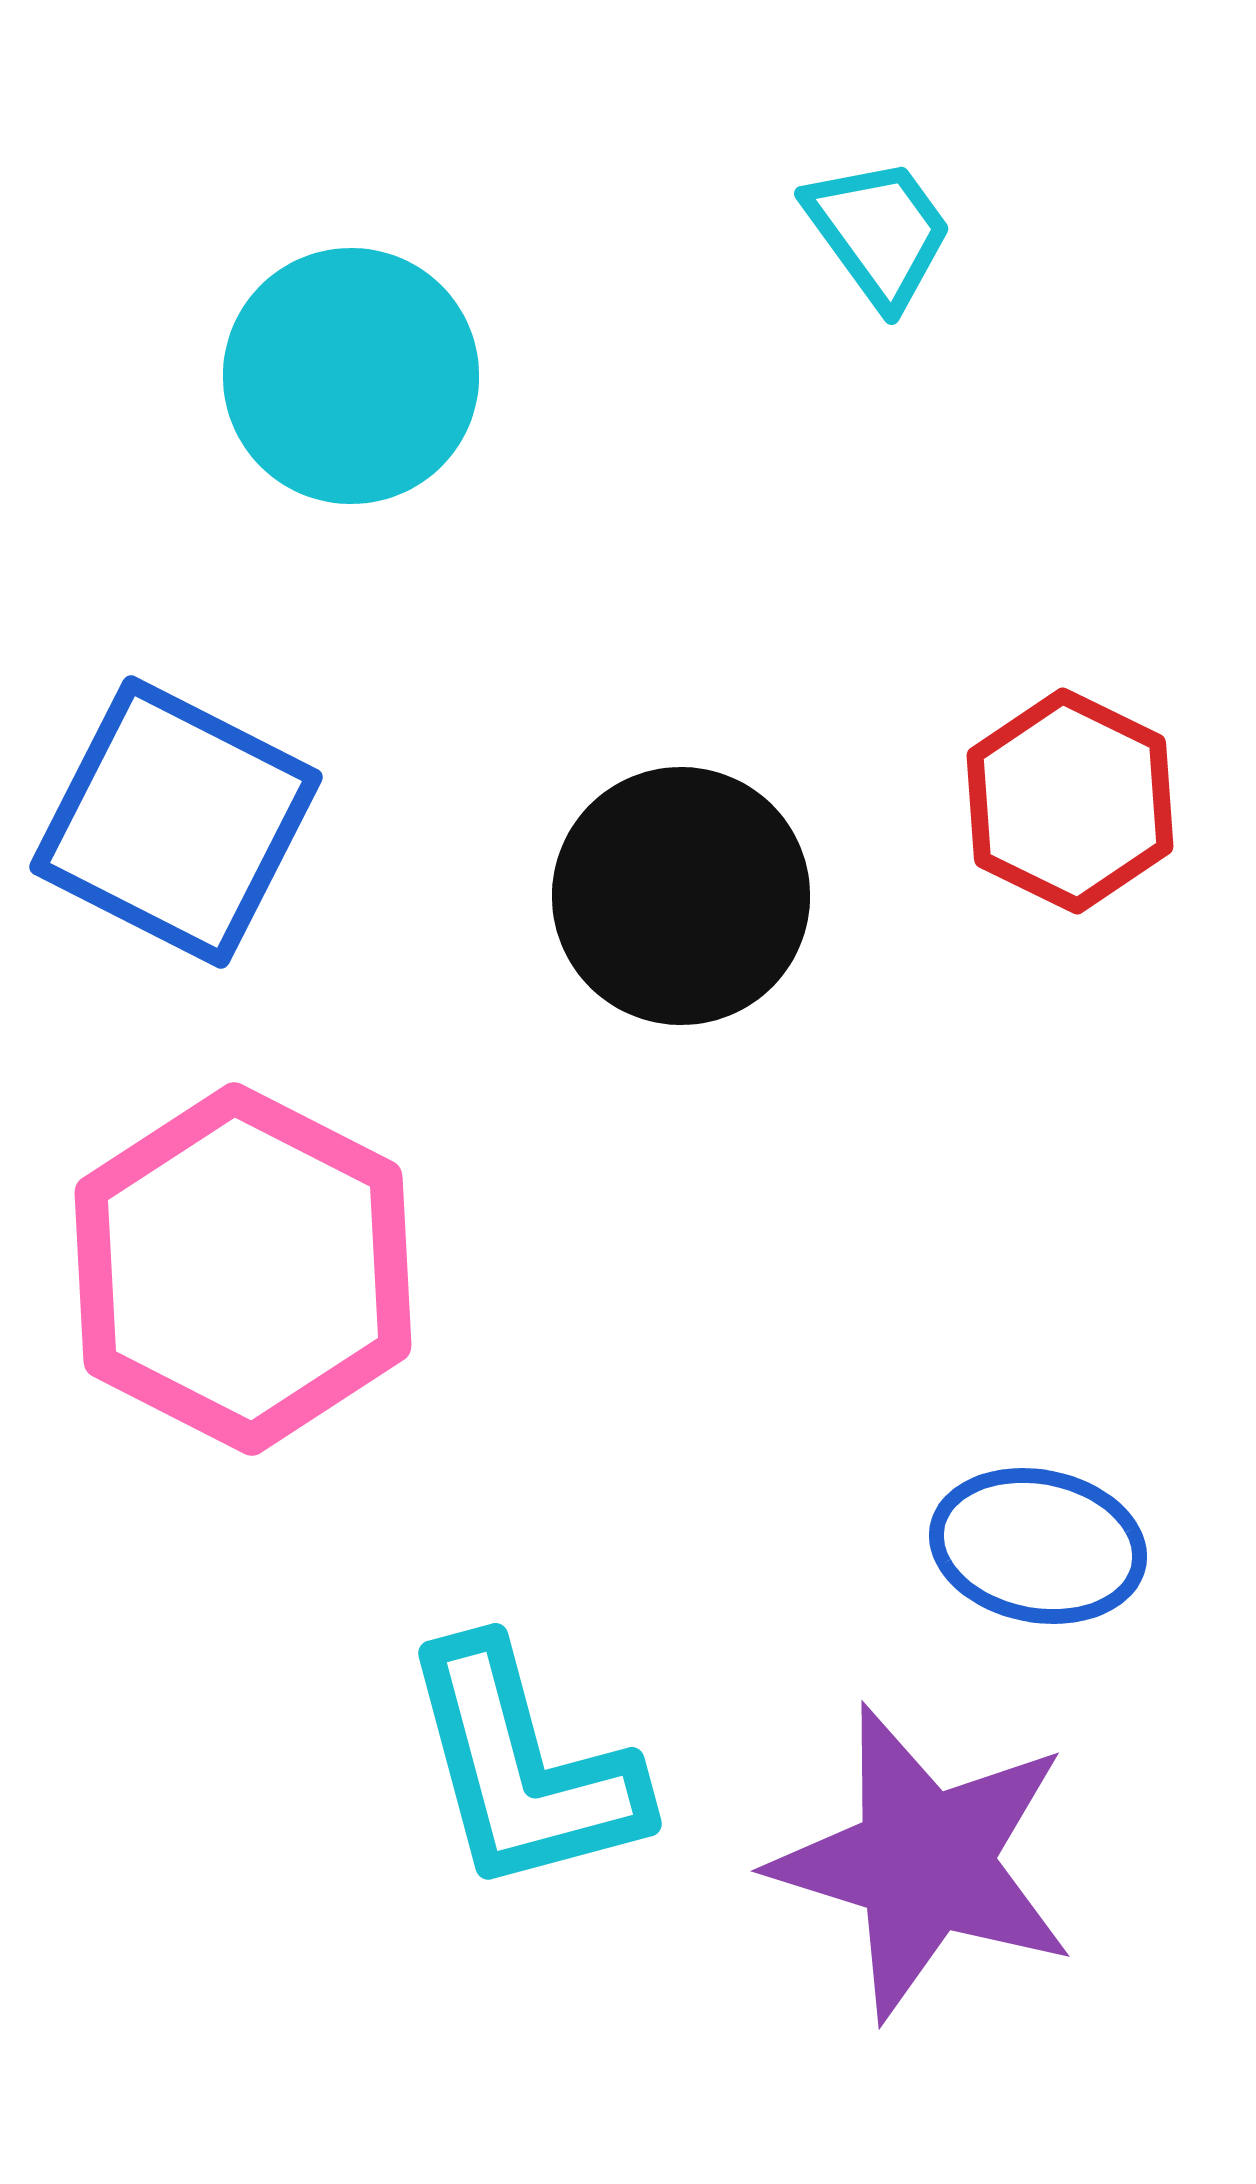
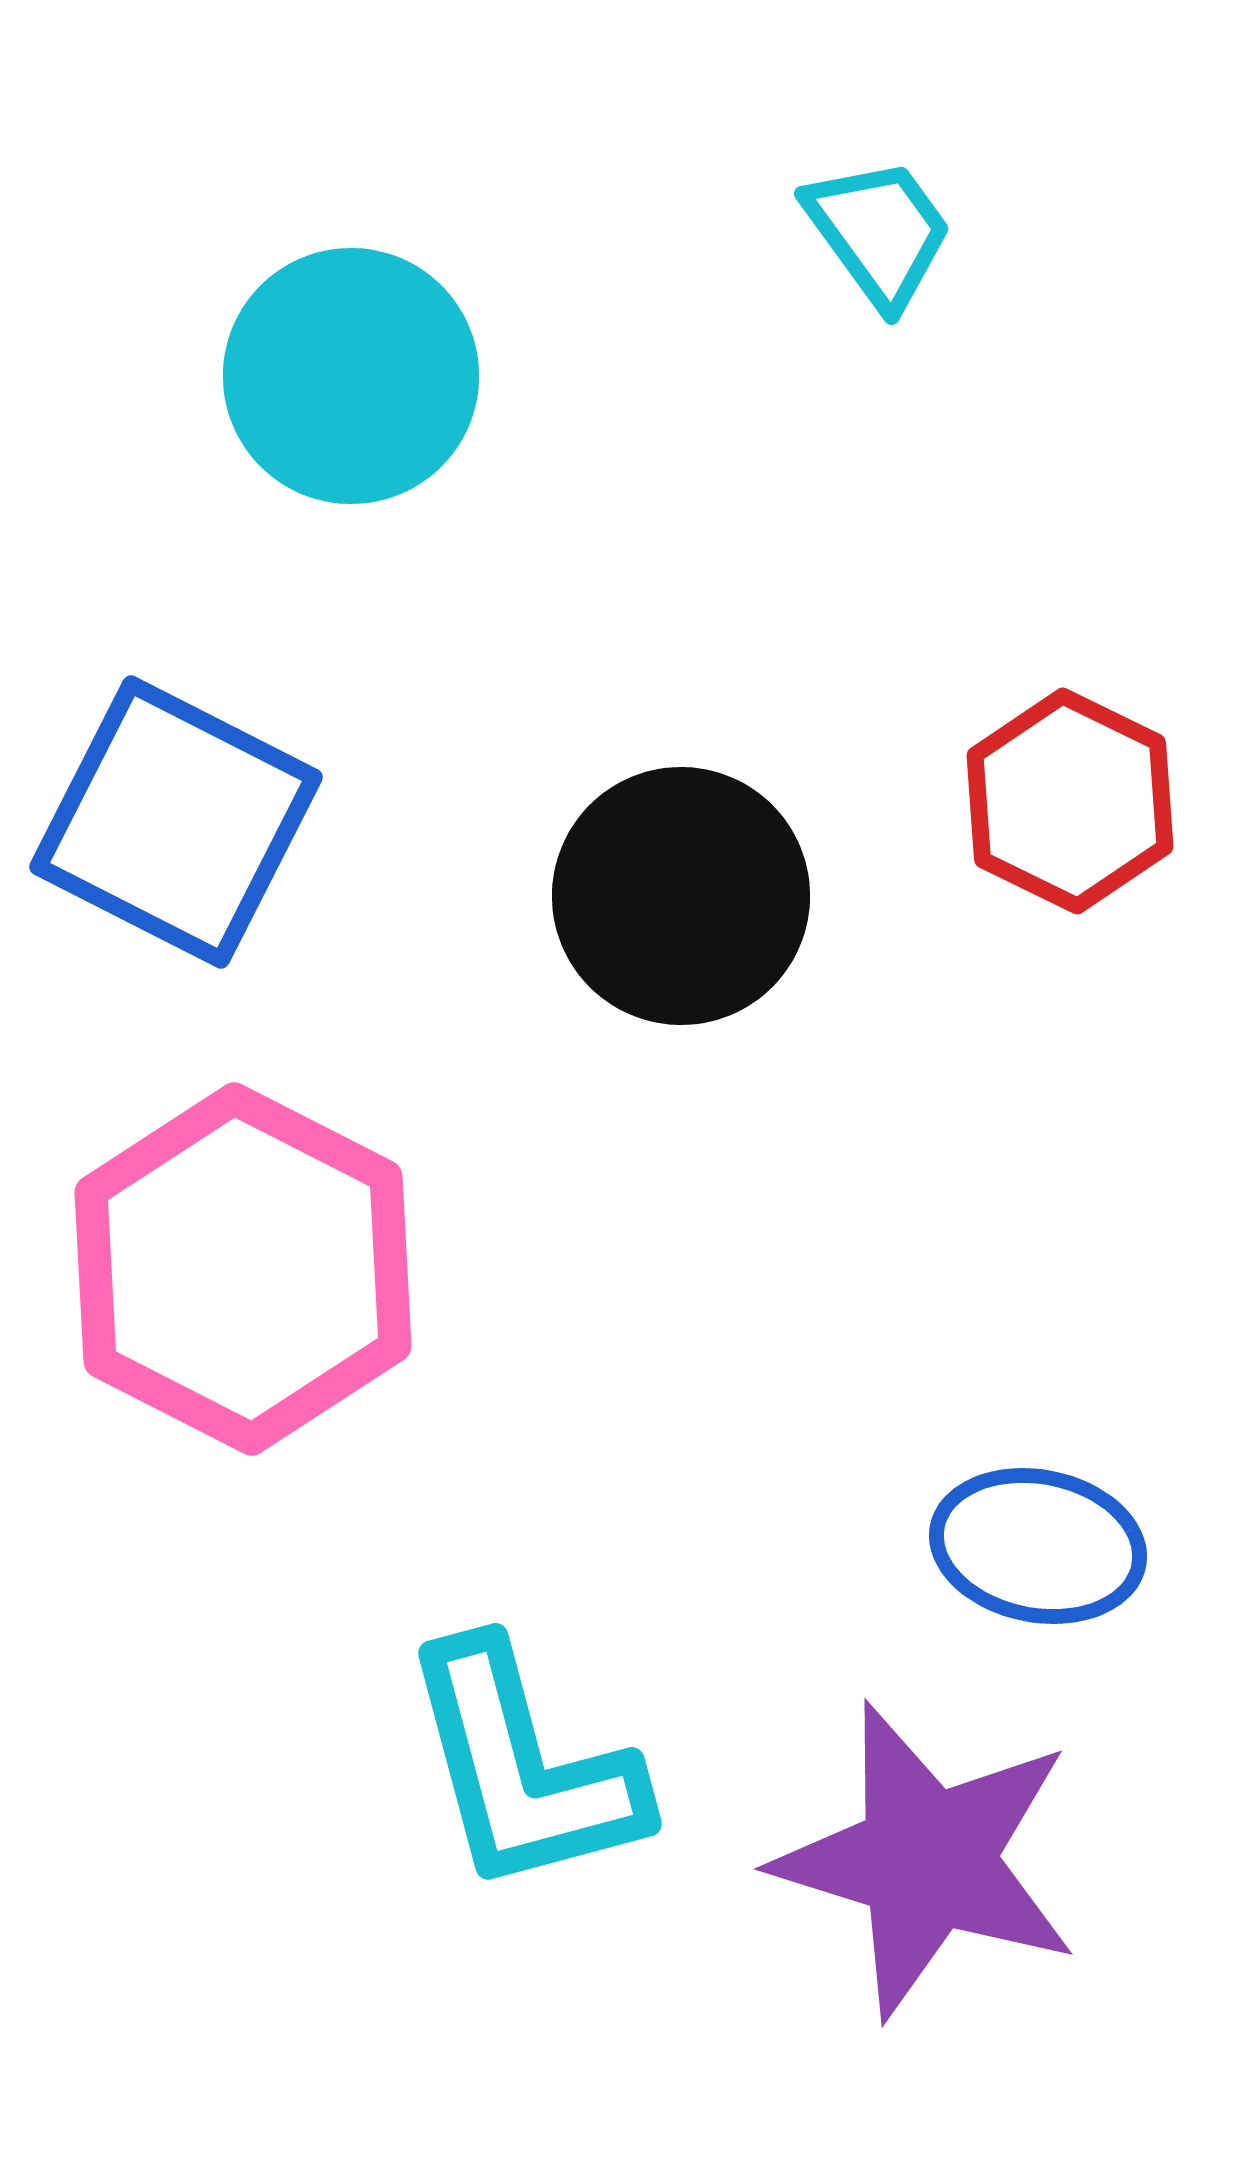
purple star: moved 3 px right, 2 px up
